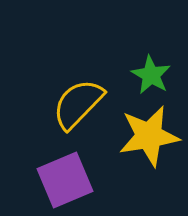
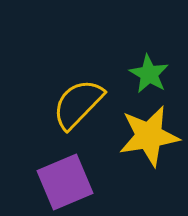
green star: moved 2 px left, 1 px up
purple square: moved 2 px down
